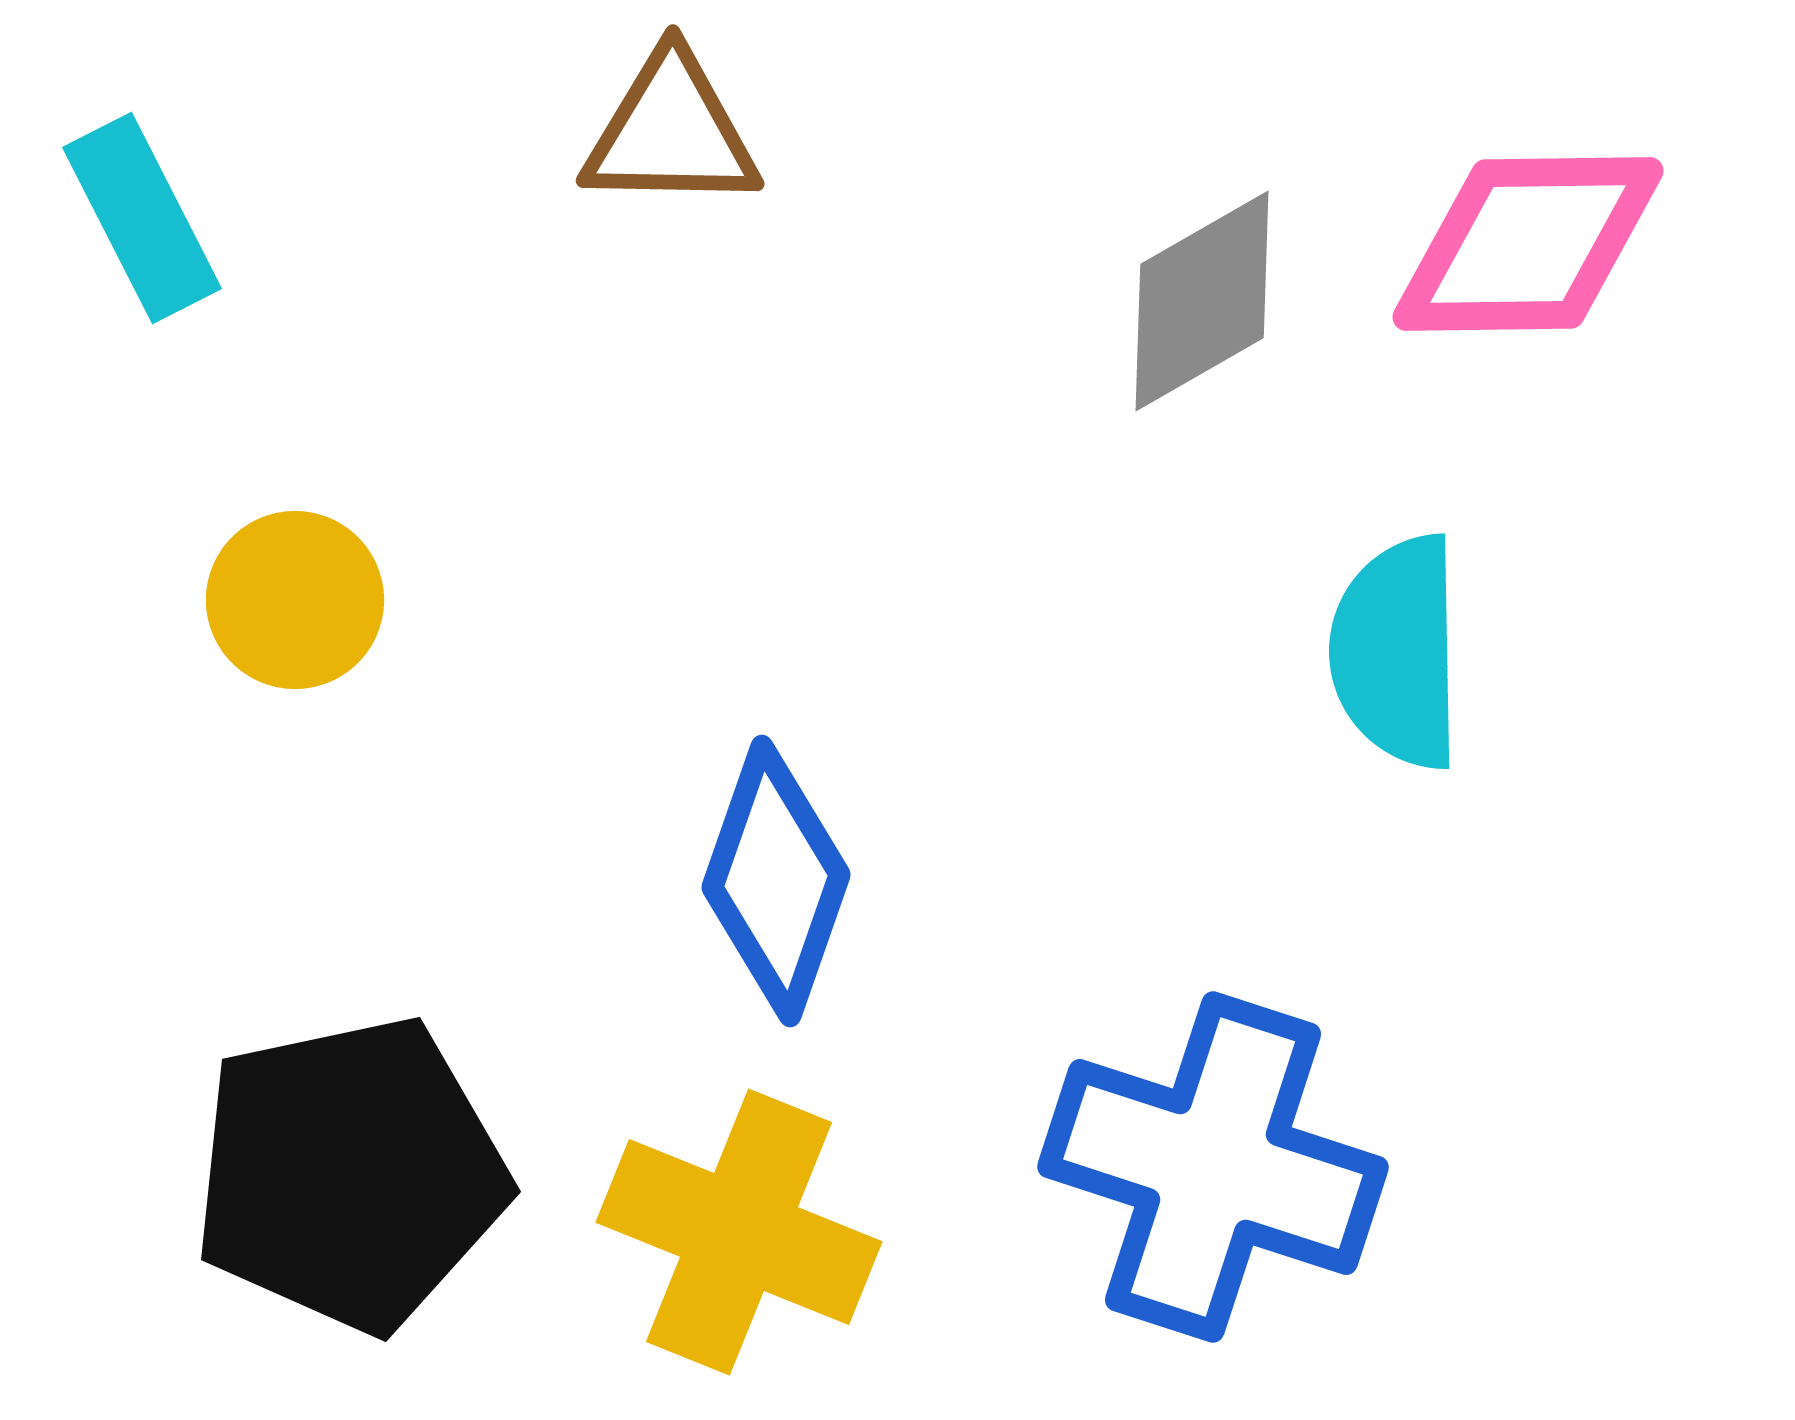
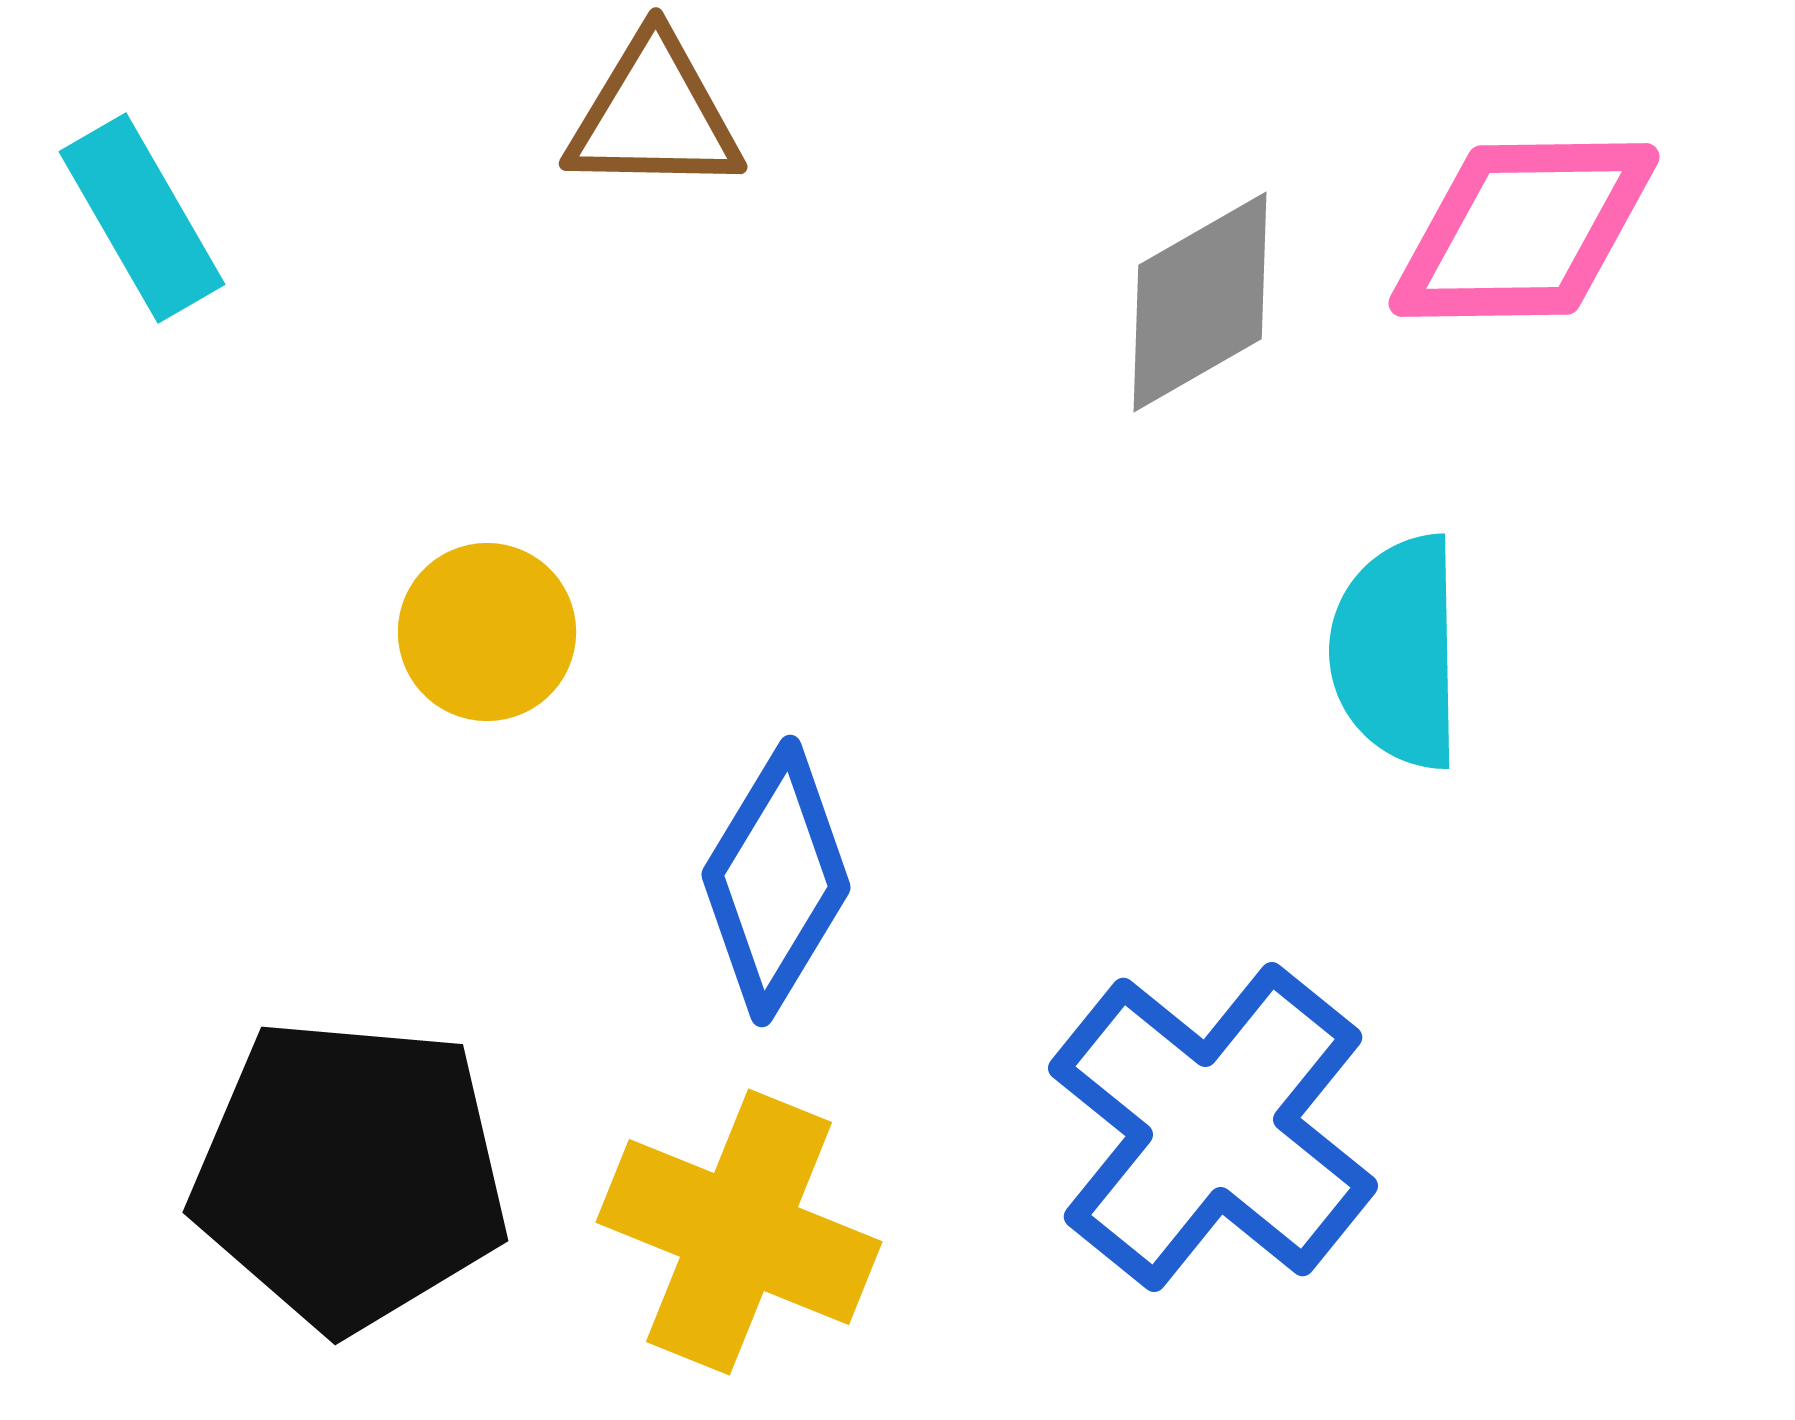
brown triangle: moved 17 px left, 17 px up
cyan rectangle: rotated 3 degrees counterclockwise
pink diamond: moved 4 px left, 14 px up
gray diamond: moved 2 px left, 1 px down
yellow circle: moved 192 px right, 32 px down
blue diamond: rotated 12 degrees clockwise
blue cross: moved 40 px up; rotated 21 degrees clockwise
black pentagon: rotated 17 degrees clockwise
